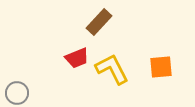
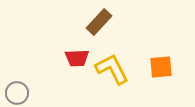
red trapezoid: rotated 20 degrees clockwise
